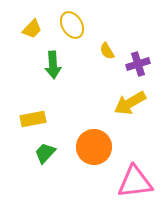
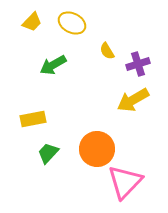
yellow ellipse: moved 2 px up; rotated 32 degrees counterclockwise
yellow trapezoid: moved 7 px up
green arrow: rotated 64 degrees clockwise
yellow arrow: moved 3 px right, 3 px up
orange circle: moved 3 px right, 2 px down
green trapezoid: moved 3 px right
pink triangle: moved 10 px left; rotated 39 degrees counterclockwise
